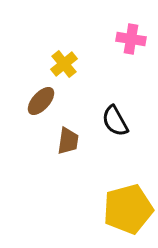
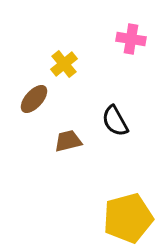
brown ellipse: moved 7 px left, 2 px up
brown trapezoid: rotated 112 degrees counterclockwise
yellow pentagon: moved 9 px down
